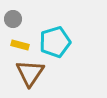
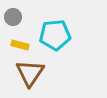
gray circle: moved 2 px up
cyan pentagon: moved 7 px up; rotated 12 degrees clockwise
